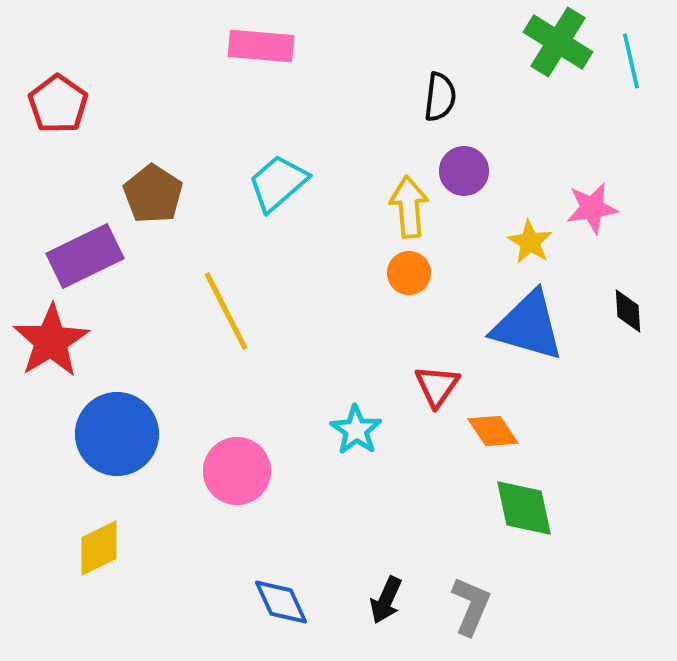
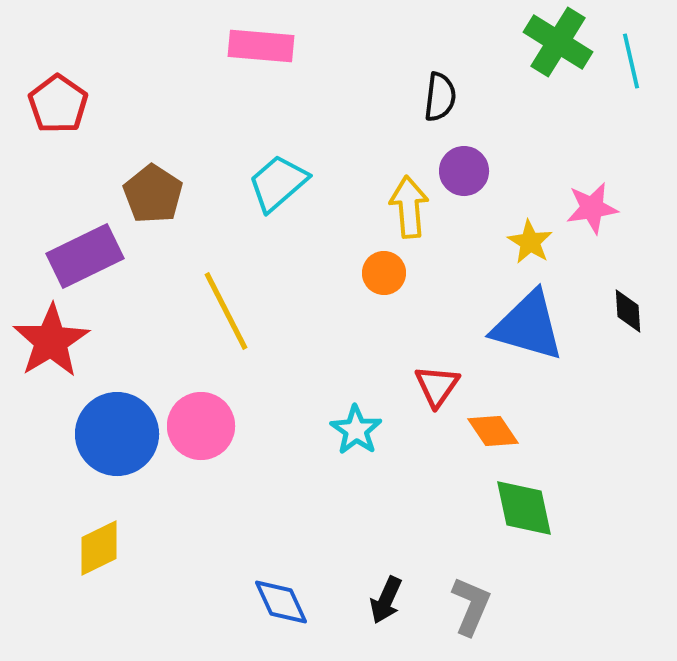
orange circle: moved 25 px left
pink circle: moved 36 px left, 45 px up
